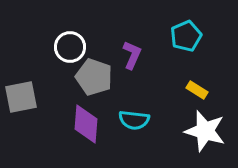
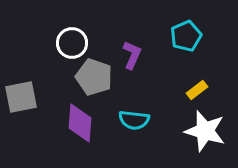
white circle: moved 2 px right, 4 px up
yellow rectangle: rotated 70 degrees counterclockwise
purple diamond: moved 6 px left, 1 px up
